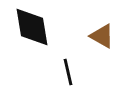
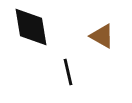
black diamond: moved 1 px left
